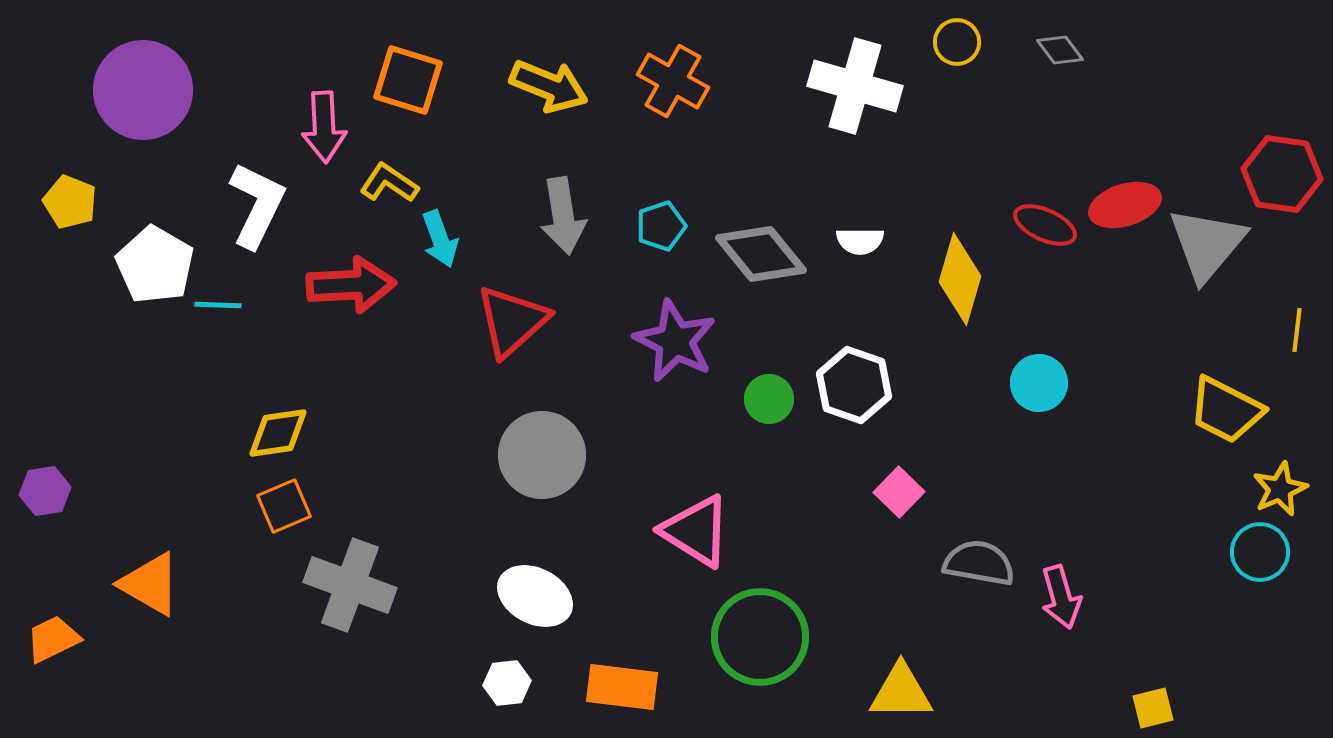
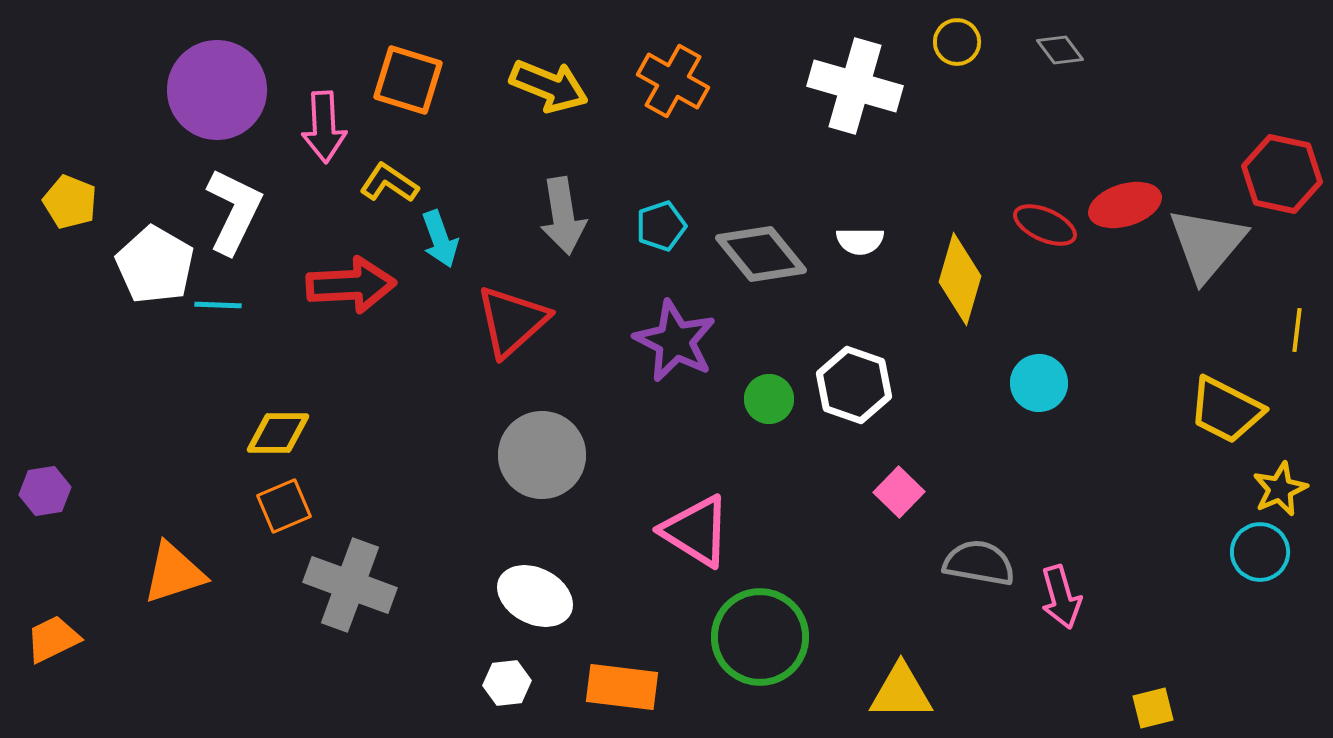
purple circle at (143, 90): moved 74 px right
red hexagon at (1282, 174): rotated 4 degrees clockwise
white L-shape at (257, 205): moved 23 px left, 6 px down
yellow diamond at (278, 433): rotated 8 degrees clockwise
orange triangle at (150, 584): moved 24 px right, 11 px up; rotated 48 degrees counterclockwise
